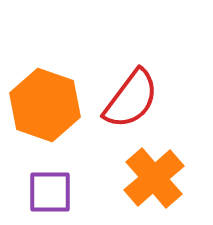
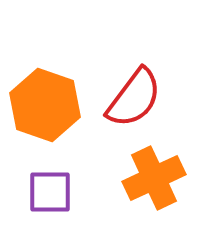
red semicircle: moved 3 px right, 1 px up
orange cross: rotated 16 degrees clockwise
